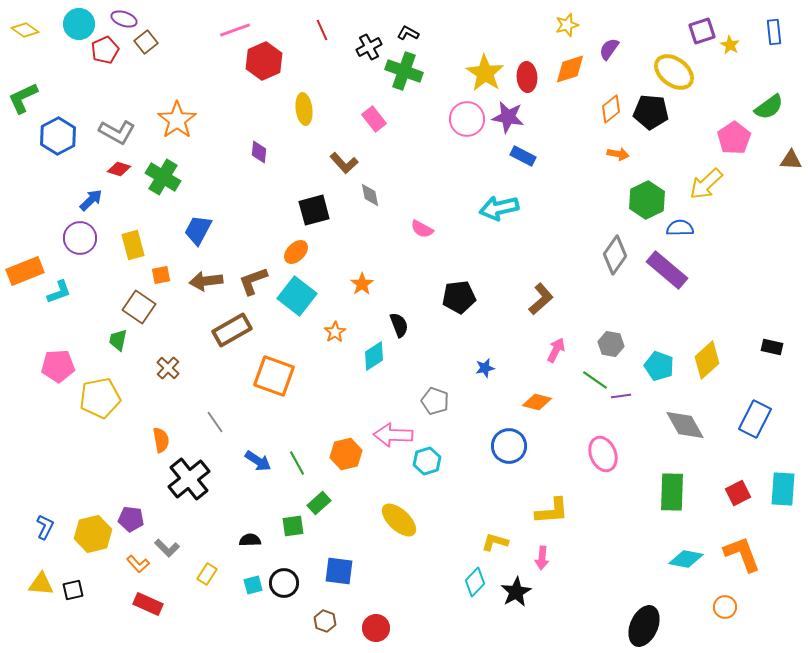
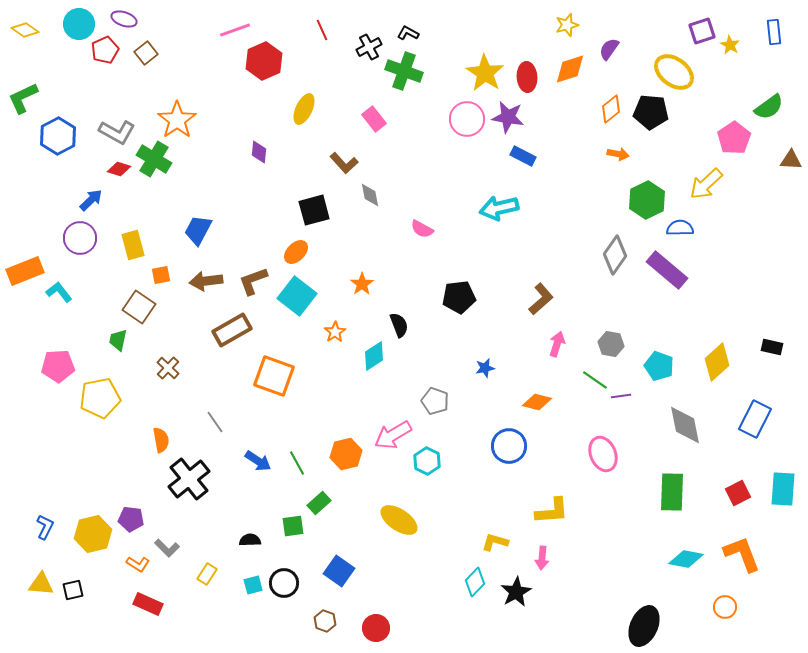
brown square at (146, 42): moved 11 px down
yellow ellipse at (304, 109): rotated 32 degrees clockwise
green cross at (163, 177): moved 9 px left, 18 px up
cyan L-shape at (59, 292): rotated 108 degrees counterclockwise
pink arrow at (556, 350): moved 1 px right, 6 px up; rotated 10 degrees counterclockwise
yellow diamond at (707, 360): moved 10 px right, 2 px down
gray diamond at (685, 425): rotated 18 degrees clockwise
pink arrow at (393, 435): rotated 33 degrees counterclockwise
cyan hexagon at (427, 461): rotated 16 degrees counterclockwise
yellow ellipse at (399, 520): rotated 9 degrees counterclockwise
orange L-shape at (138, 564): rotated 15 degrees counterclockwise
blue square at (339, 571): rotated 28 degrees clockwise
